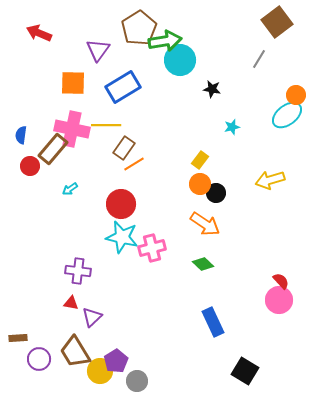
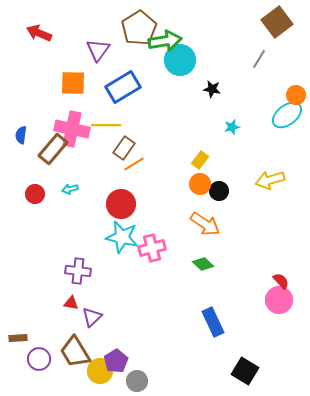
red circle at (30, 166): moved 5 px right, 28 px down
cyan arrow at (70, 189): rotated 21 degrees clockwise
black circle at (216, 193): moved 3 px right, 2 px up
